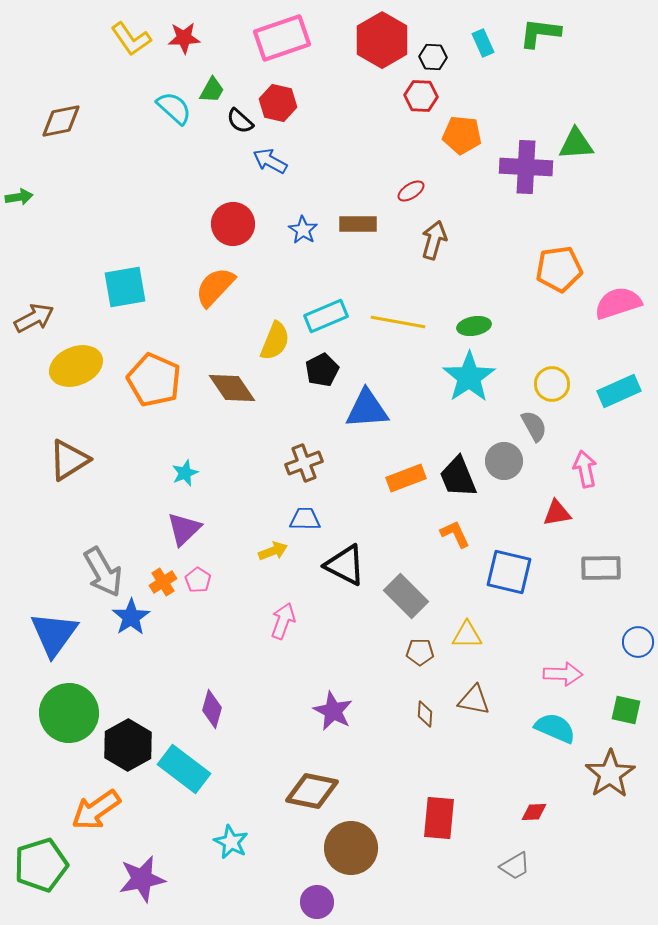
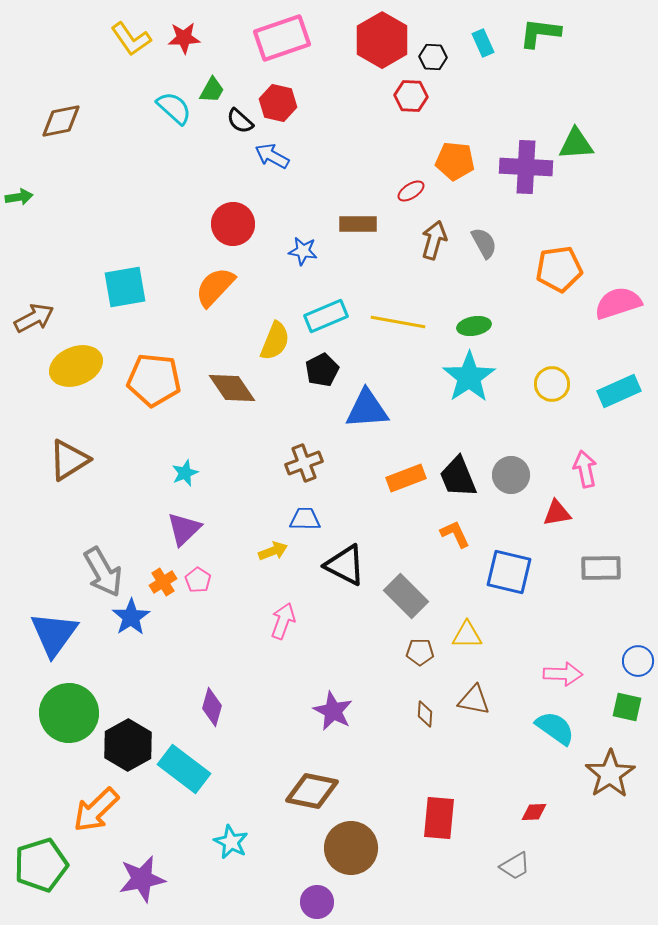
red hexagon at (421, 96): moved 10 px left
orange pentagon at (462, 135): moved 7 px left, 26 px down
blue arrow at (270, 161): moved 2 px right, 5 px up
blue star at (303, 230): moved 21 px down; rotated 24 degrees counterclockwise
orange pentagon at (154, 380): rotated 18 degrees counterclockwise
gray semicircle at (534, 426): moved 50 px left, 183 px up
gray circle at (504, 461): moved 7 px right, 14 px down
blue circle at (638, 642): moved 19 px down
purple diamond at (212, 709): moved 2 px up
green square at (626, 710): moved 1 px right, 3 px up
cyan semicircle at (555, 728): rotated 12 degrees clockwise
orange arrow at (96, 810): rotated 9 degrees counterclockwise
